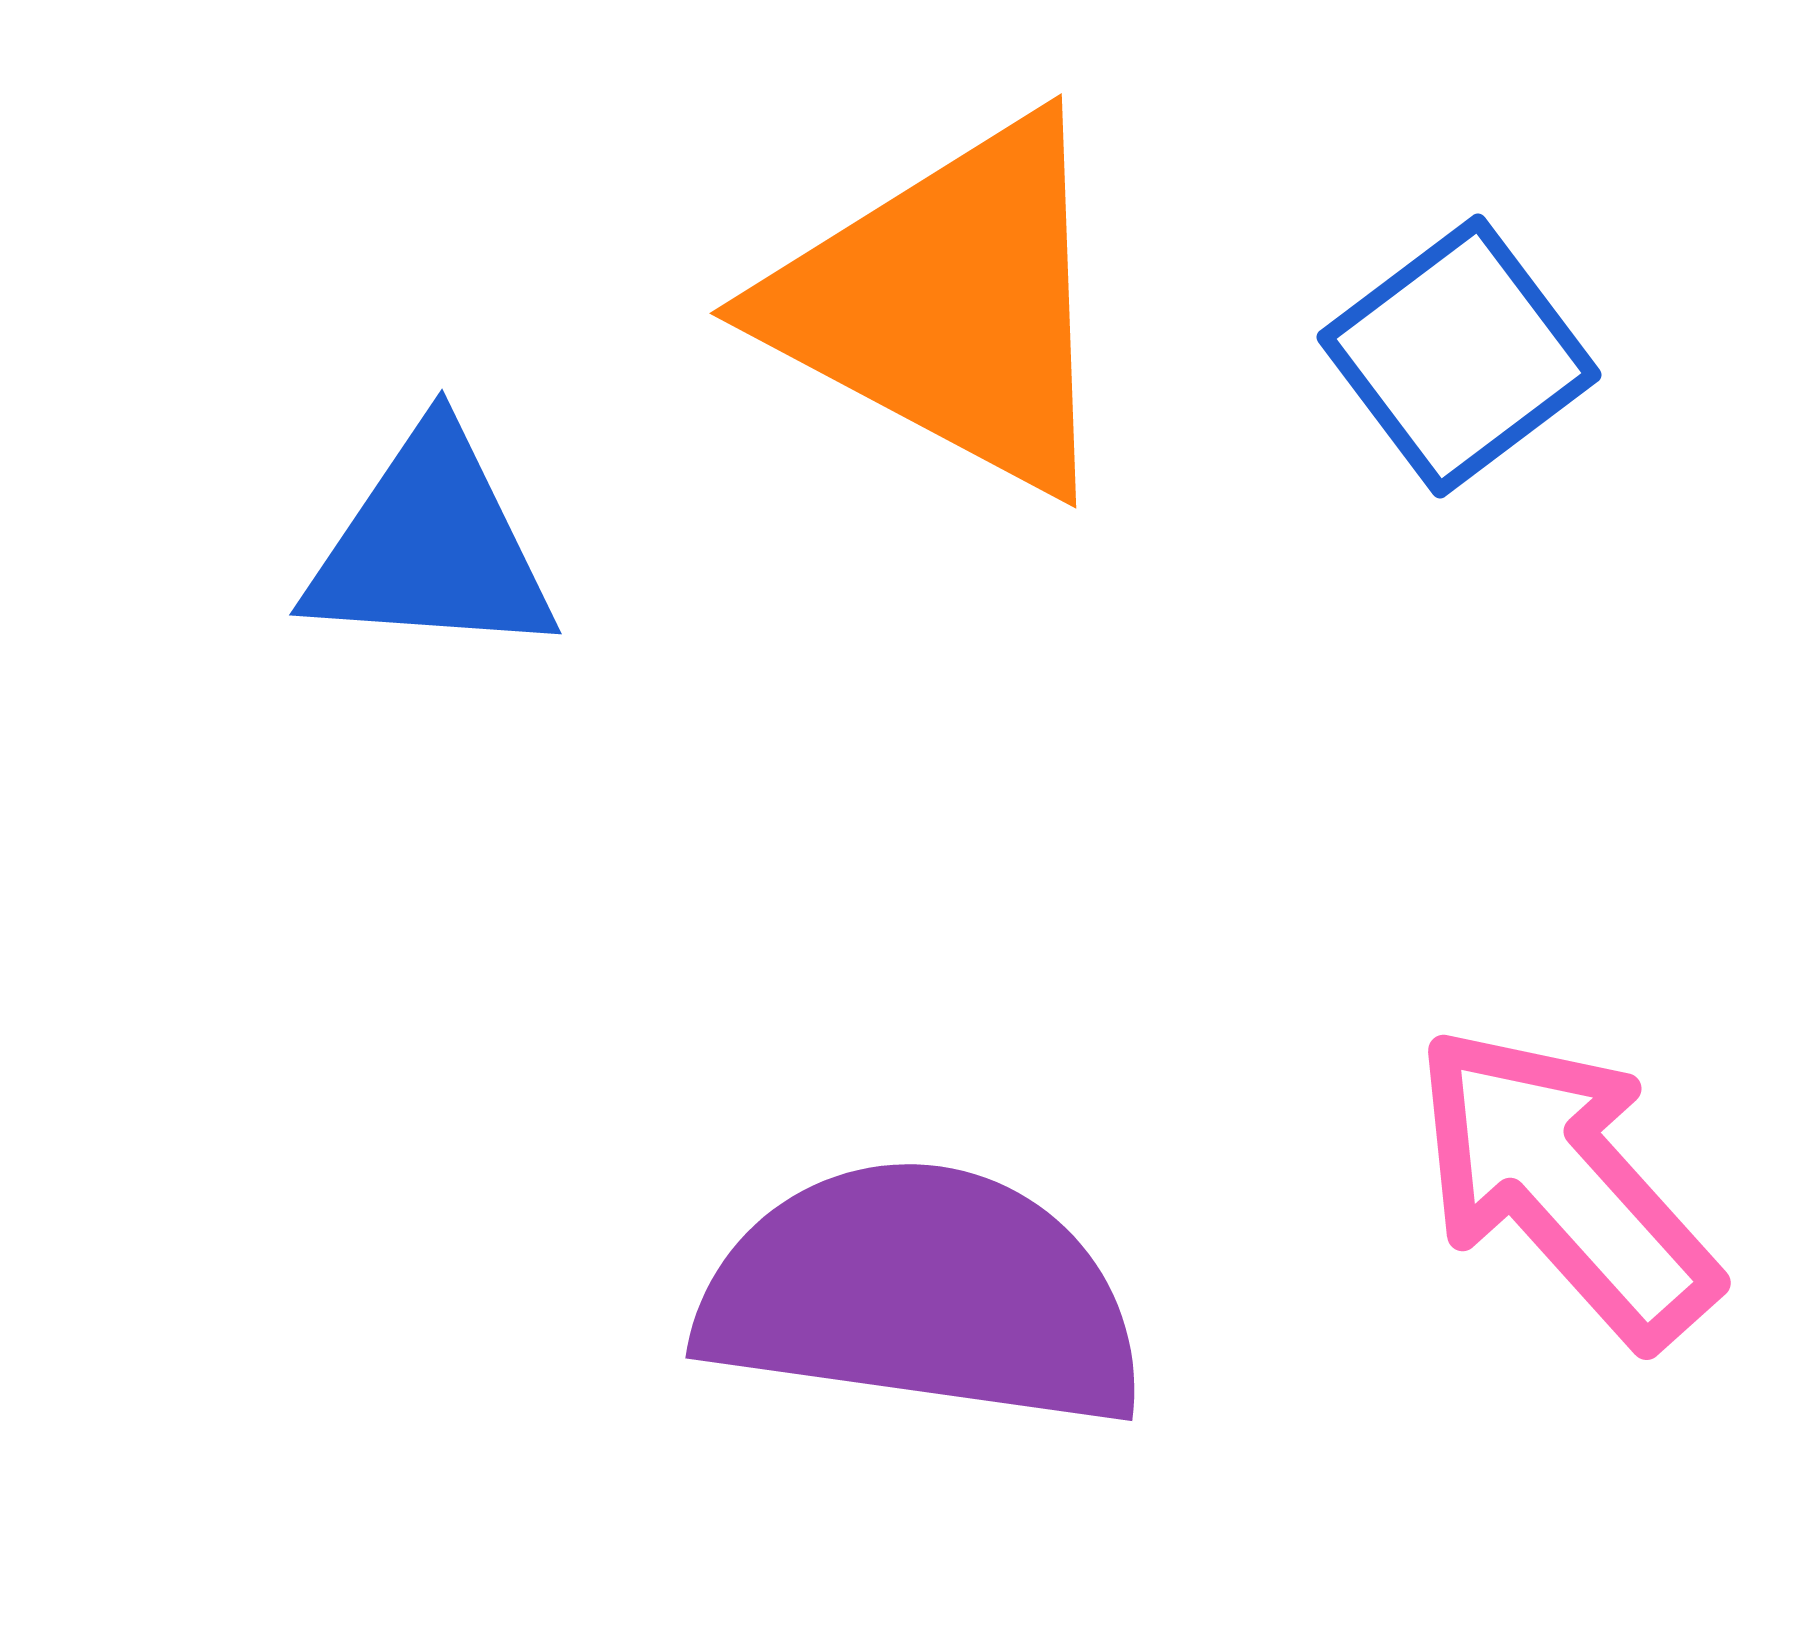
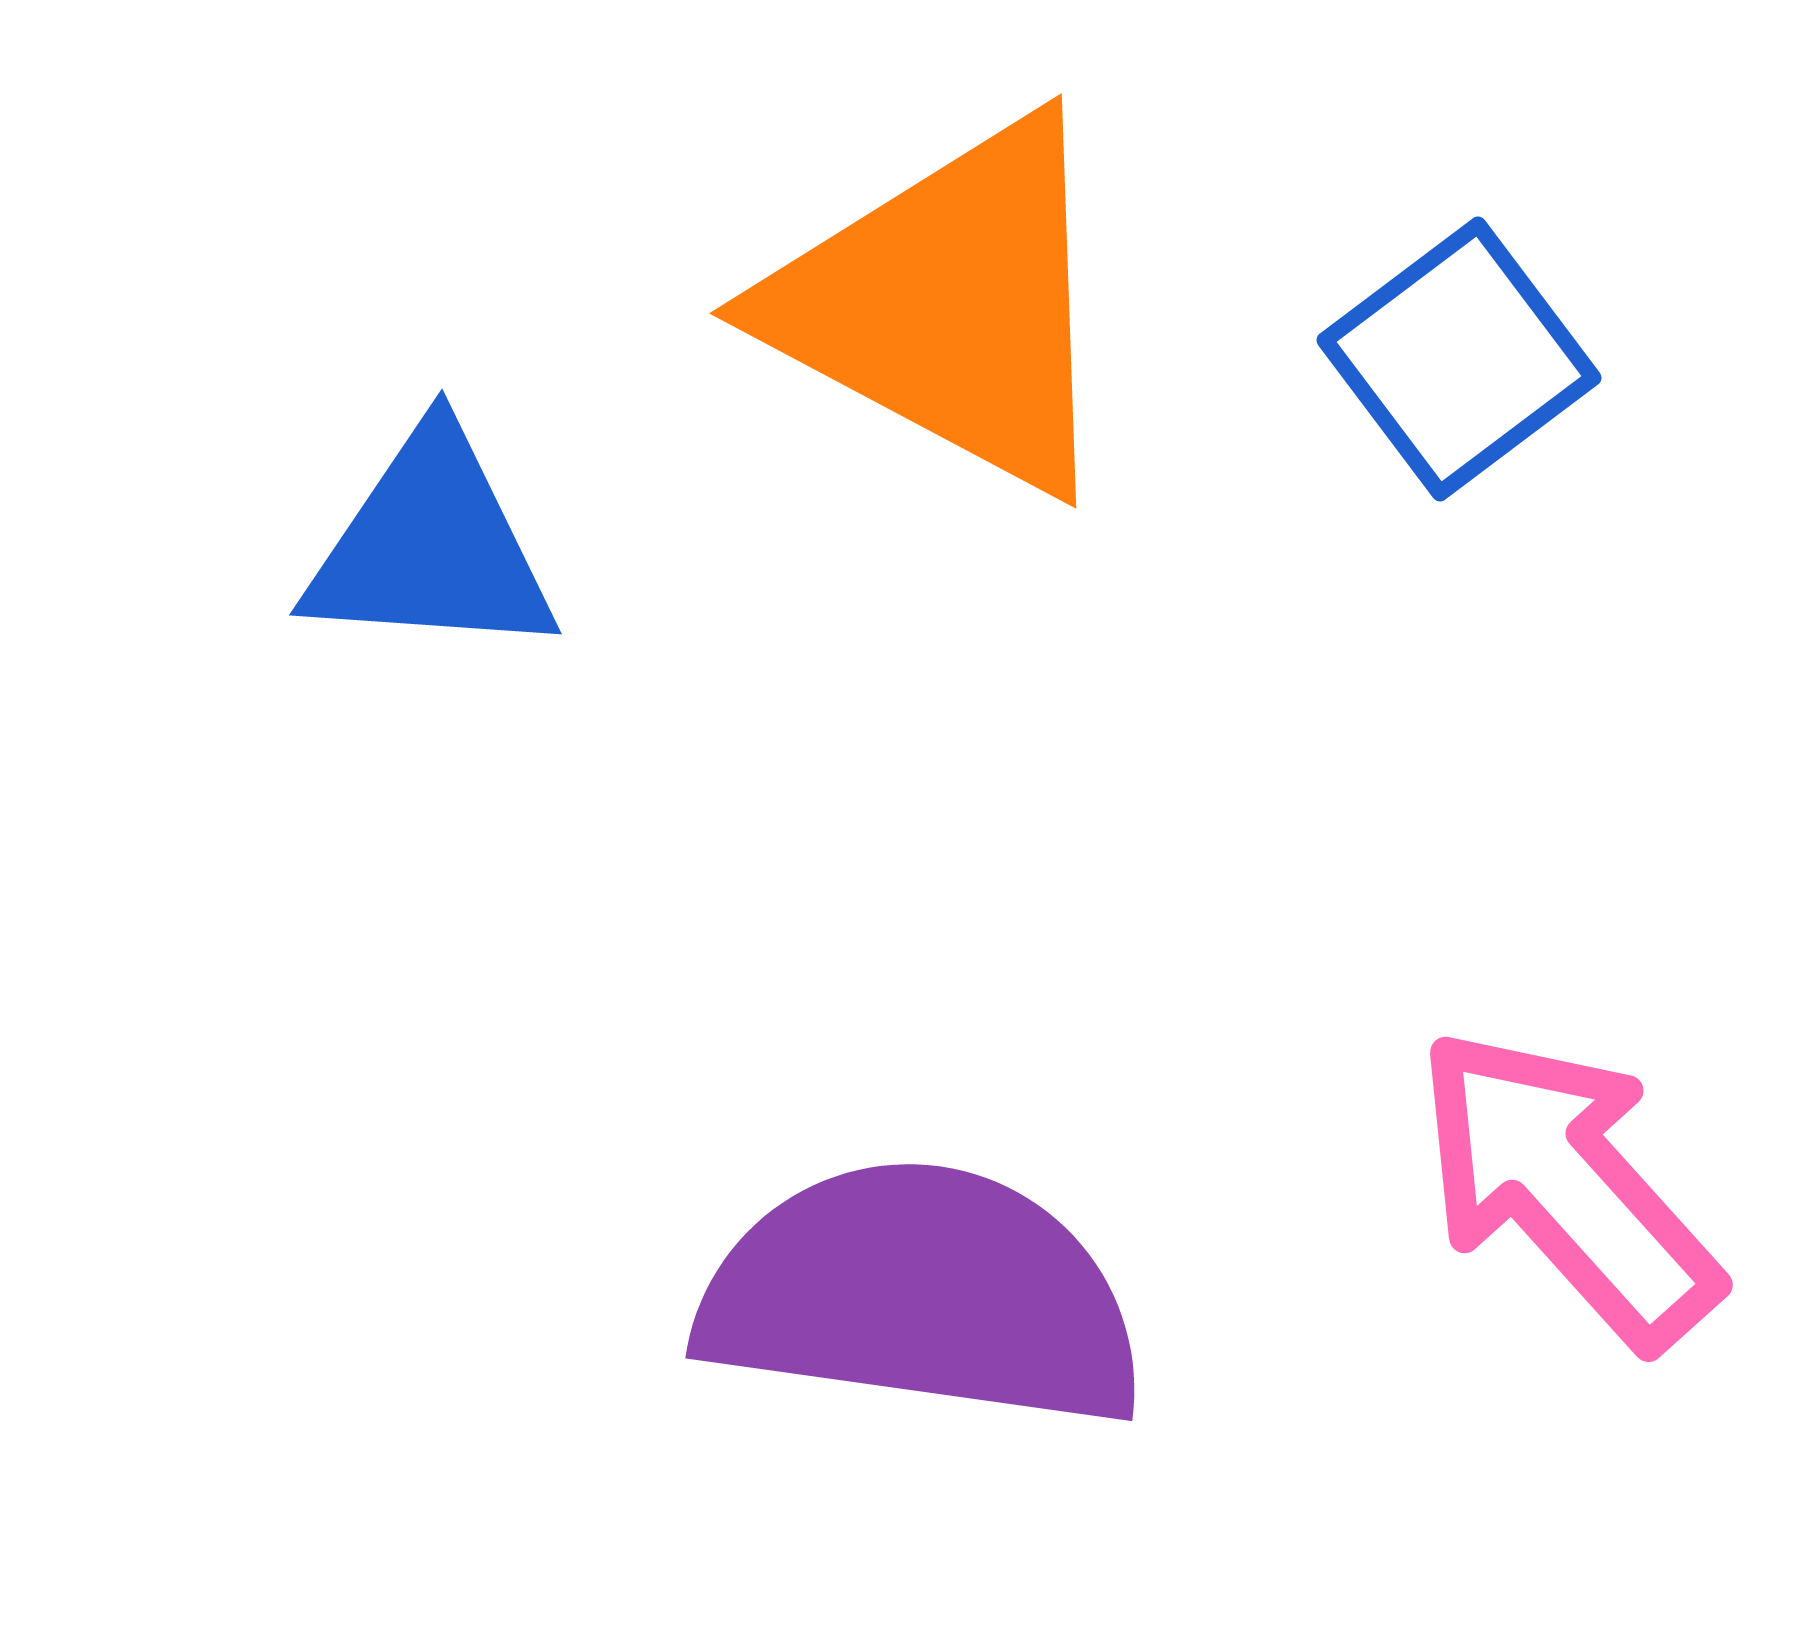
blue square: moved 3 px down
pink arrow: moved 2 px right, 2 px down
